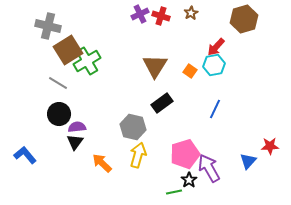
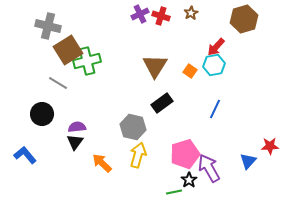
green cross: rotated 16 degrees clockwise
black circle: moved 17 px left
